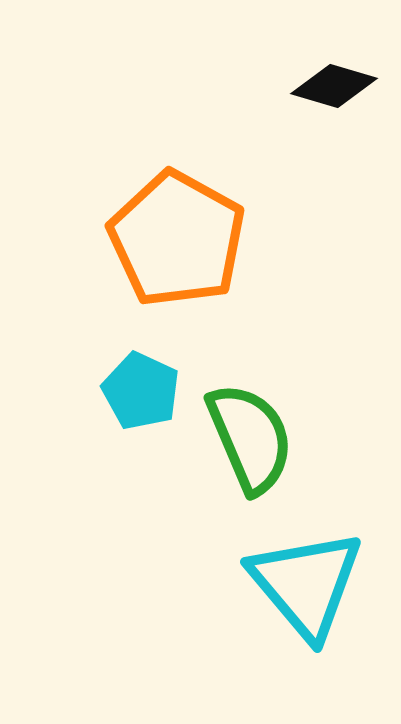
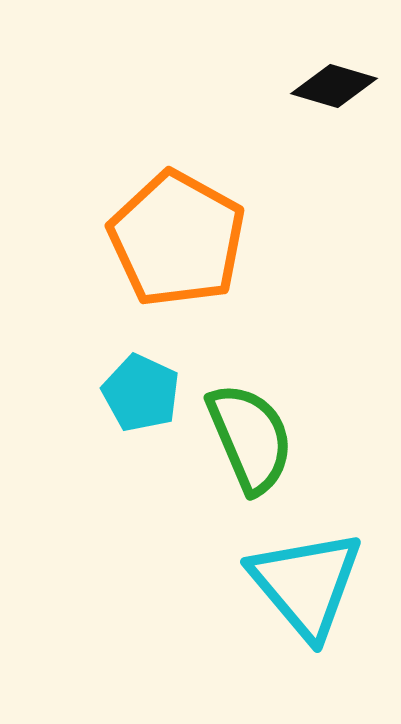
cyan pentagon: moved 2 px down
